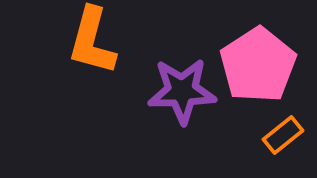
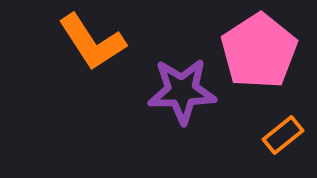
orange L-shape: moved 1 px down; rotated 48 degrees counterclockwise
pink pentagon: moved 1 px right, 14 px up
